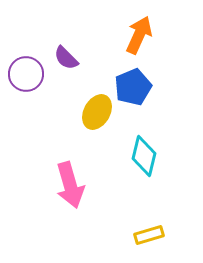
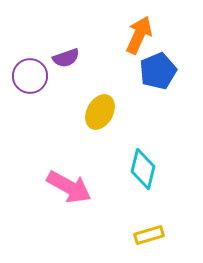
purple semicircle: rotated 64 degrees counterclockwise
purple circle: moved 4 px right, 2 px down
blue pentagon: moved 25 px right, 16 px up
yellow ellipse: moved 3 px right
cyan diamond: moved 1 px left, 13 px down
pink arrow: moved 1 px left, 2 px down; rotated 45 degrees counterclockwise
